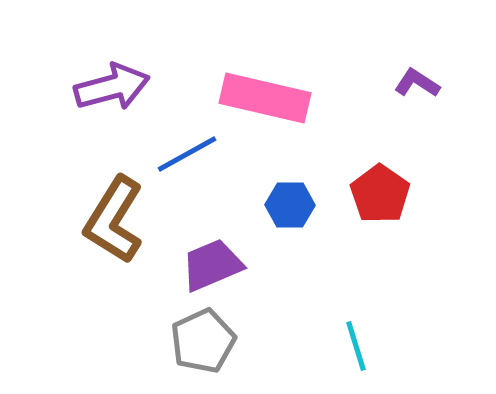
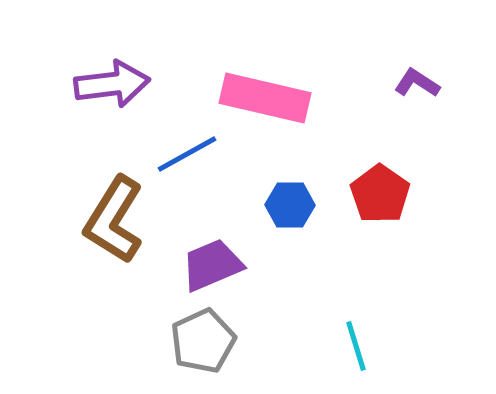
purple arrow: moved 3 px up; rotated 8 degrees clockwise
